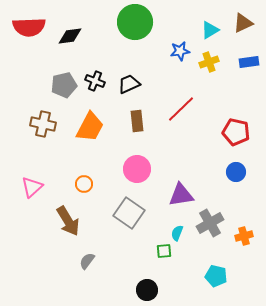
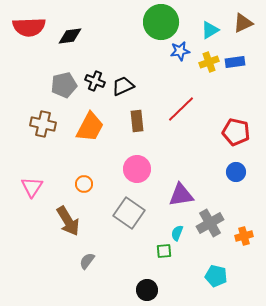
green circle: moved 26 px right
blue rectangle: moved 14 px left
black trapezoid: moved 6 px left, 2 px down
pink triangle: rotated 15 degrees counterclockwise
